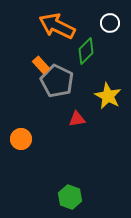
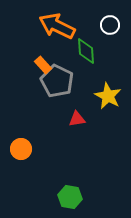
white circle: moved 2 px down
green diamond: rotated 48 degrees counterclockwise
orange rectangle: moved 2 px right
orange circle: moved 10 px down
green hexagon: rotated 10 degrees counterclockwise
